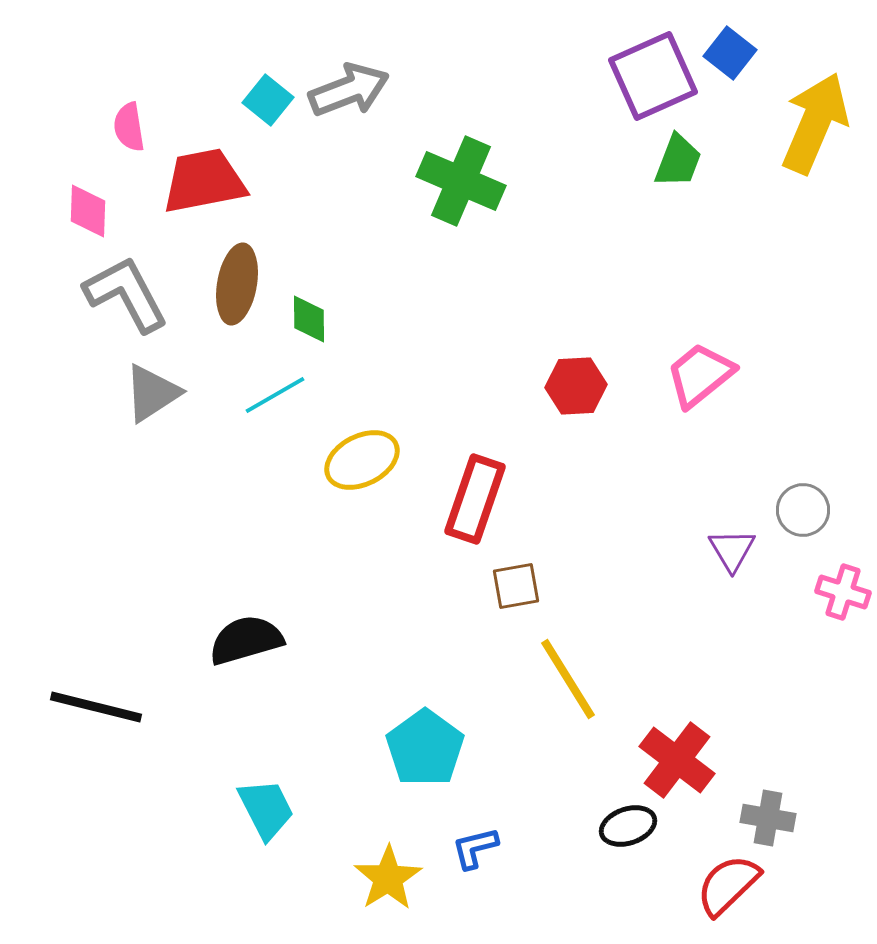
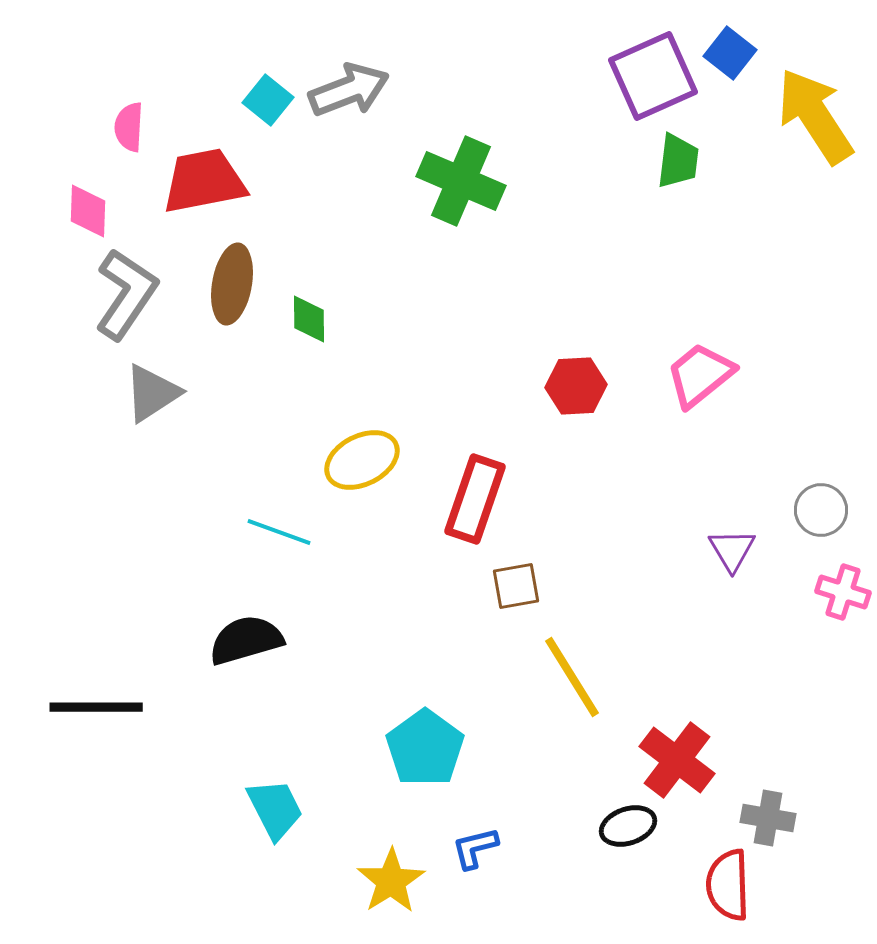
yellow arrow: moved 7 px up; rotated 56 degrees counterclockwise
pink semicircle: rotated 12 degrees clockwise
green trapezoid: rotated 14 degrees counterclockwise
brown ellipse: moved 5 px left
gray L-shape: rotated 62 degrees clockwise
cyan line: moved 4 px right, 137 px down; rotated 50 degrees clockwise
gray circle: moved 18 px right
yellow line: moved 4 px right, 2 px up
black line: rotated 14 degrees counterclockwise
cyan trapezoid: moved 9 px right
yellow star: moved 3 px right, 3 px down
red semicircle: rotated 48 degrees counterclockwise
